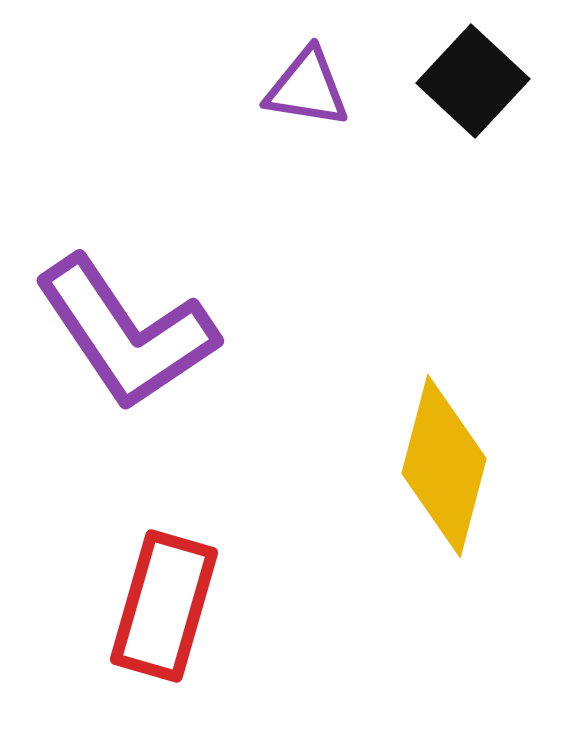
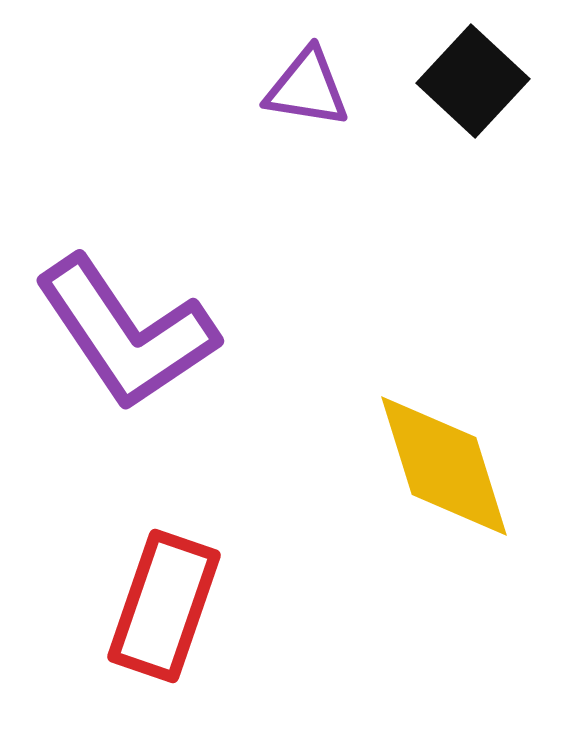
yellow diamond: rotated 32 degrees counterclockwise
red rectangle: rotated 3 degrees clockwise
